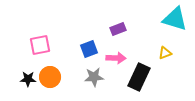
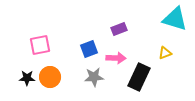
purple rectangle: moved 1 px right
black star: moved 1 px left, 1 px up
